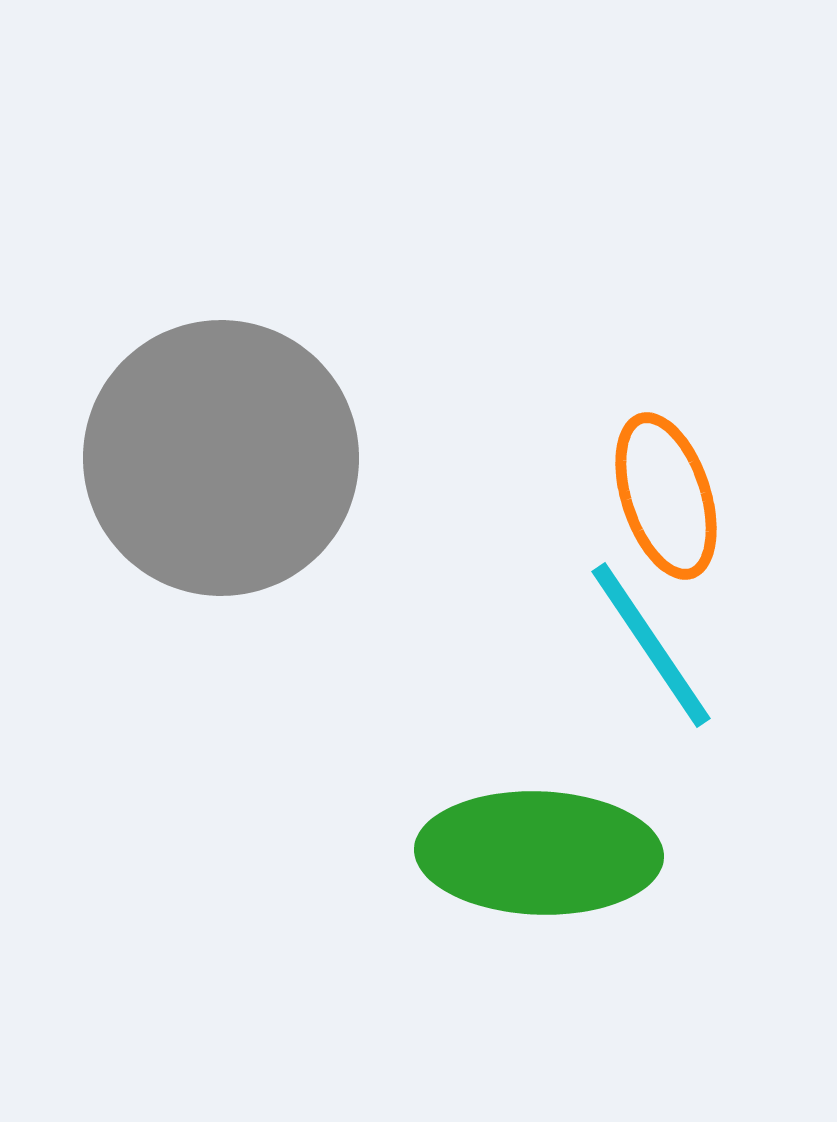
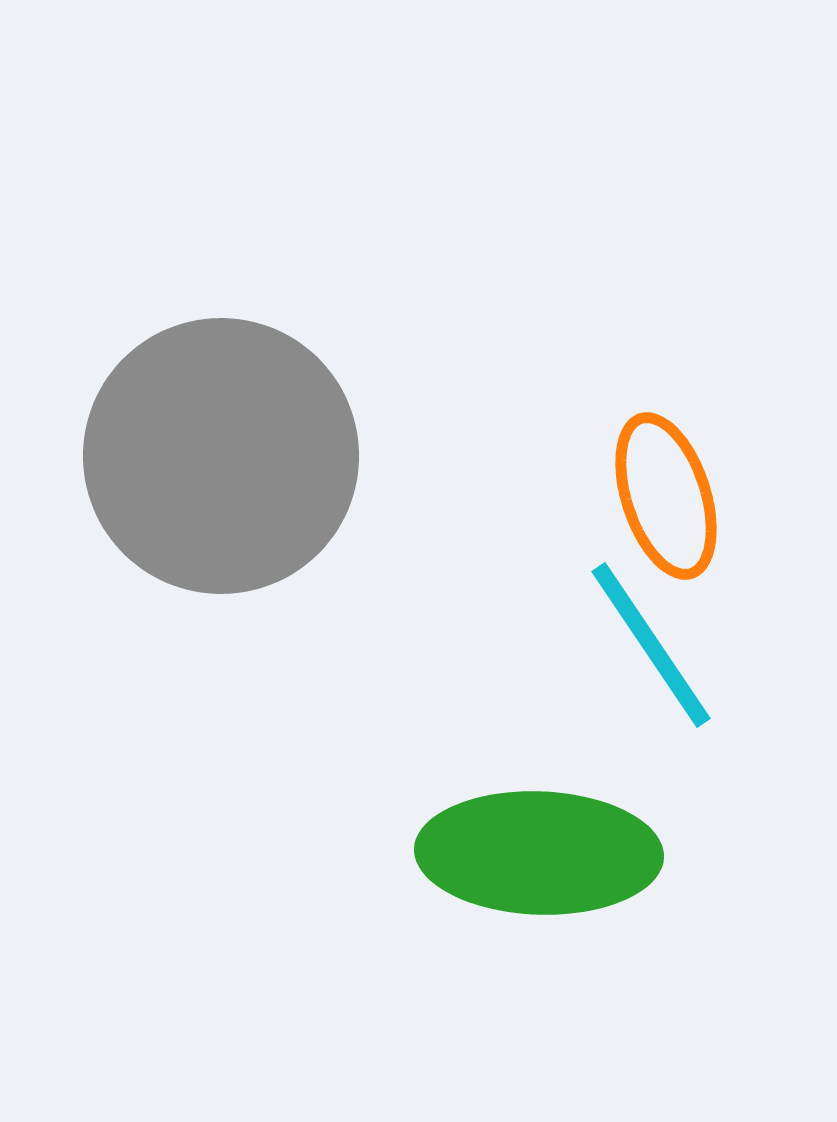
gray circle: moved 2 px up
